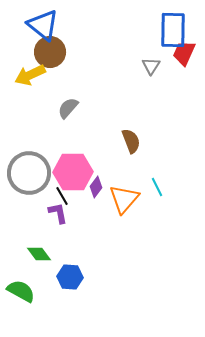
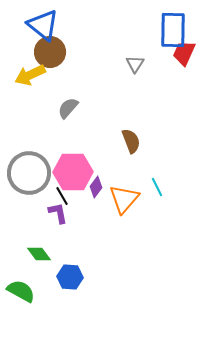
gray triangle: moved 16 px left, 2 px up
